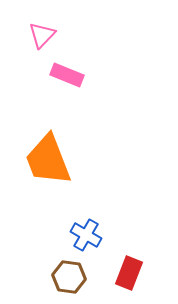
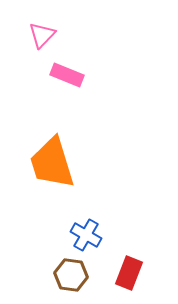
orange trapezoid: moved 4 px right, 3 px down; rotated 4 degrees clockwise
brown hexagon: moved 2 px right, 2 px up
